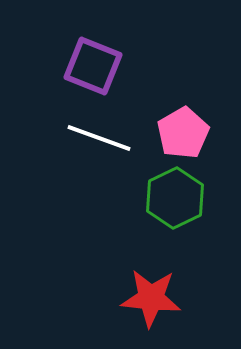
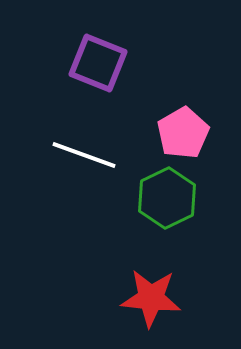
purple square: moved 5 px right, 3 px up
white line: moved 15 px left, 17 px down
green hexagon: moved 8 px left
